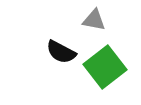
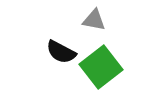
green square: moved 4 px left
